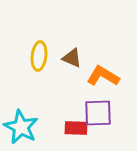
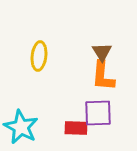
brown triangle: moved 30 px right, 6 px up; rotated 35 degrees clockwise
orange L-shape: rotated 116 degrees counterclockwise
